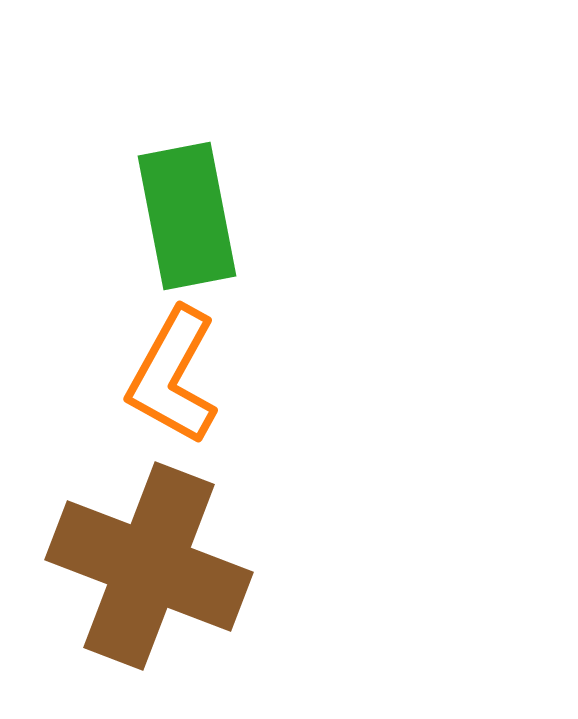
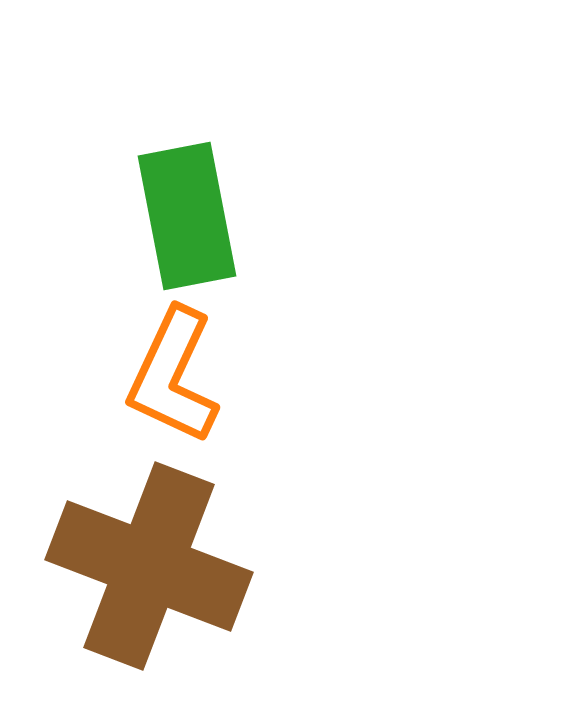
orange L-shape: rotated 4 degrees counterclockwise
